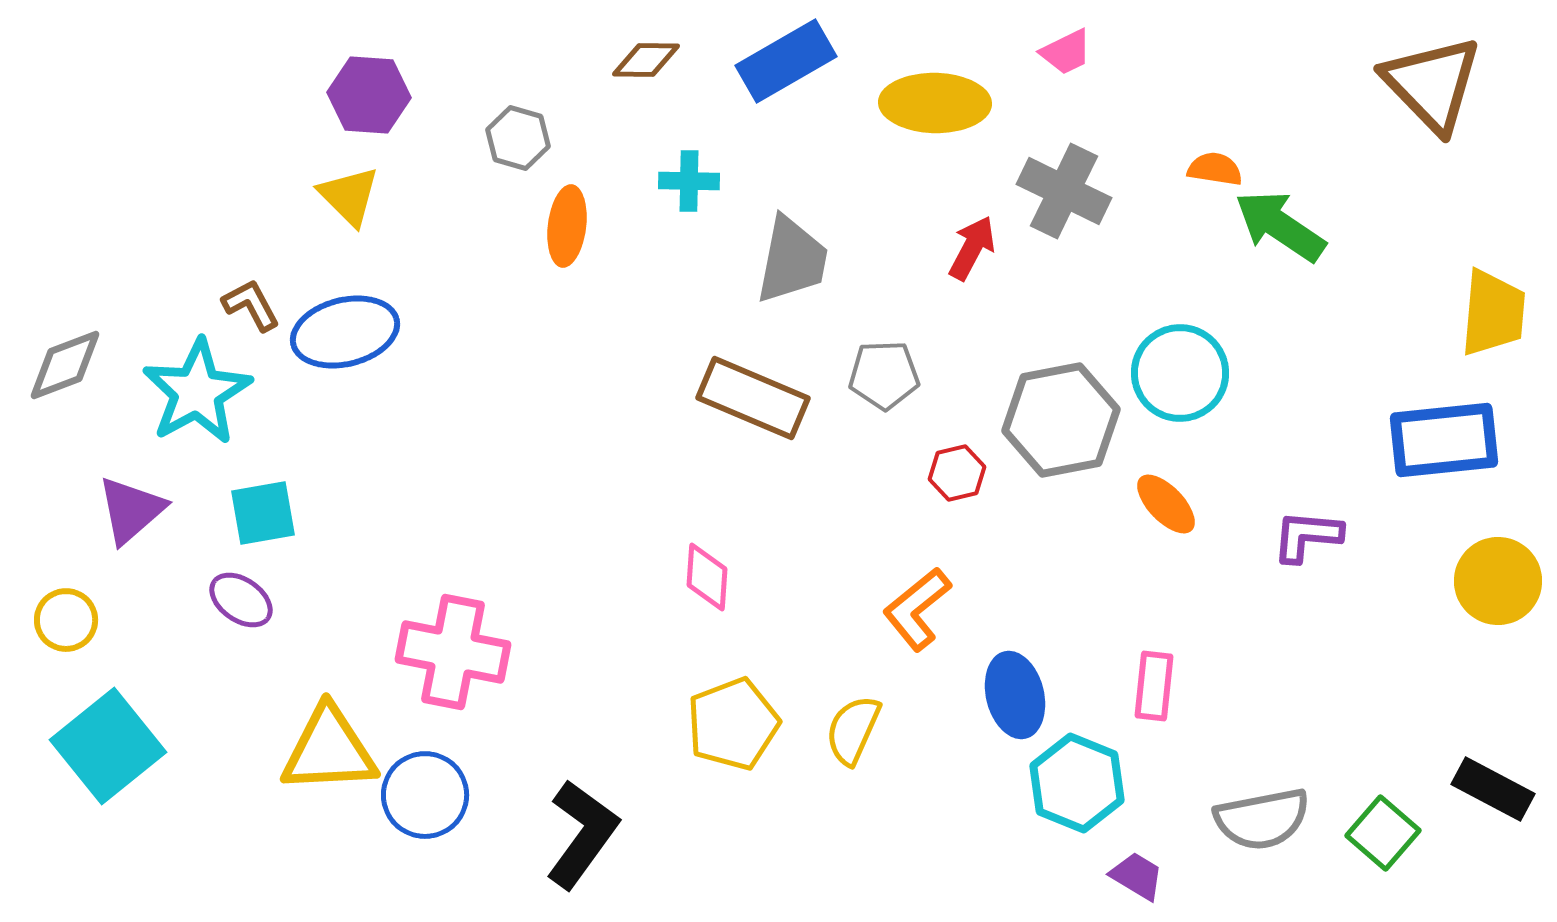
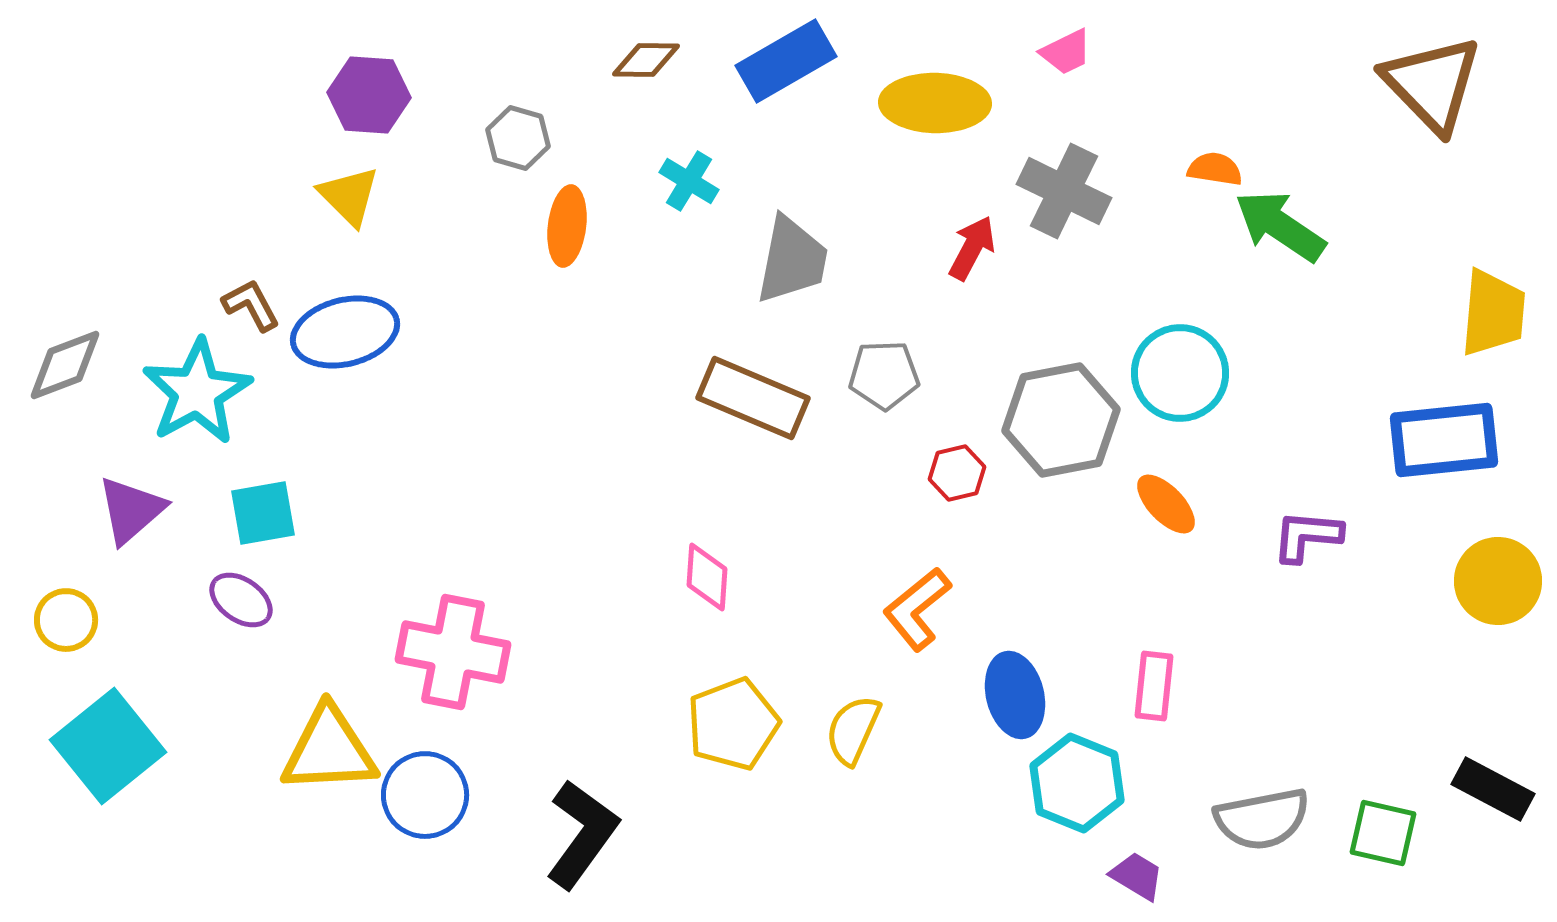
cyan cross at (689, 181): rotated 30 degrees clockwise
green square at (1383, 833): rotated 28 degrees counterclockwise
